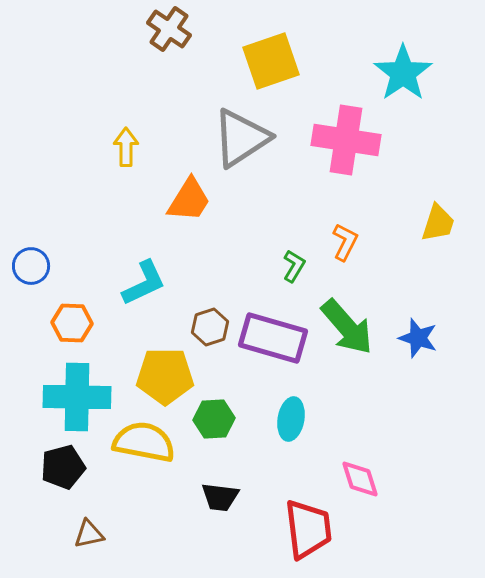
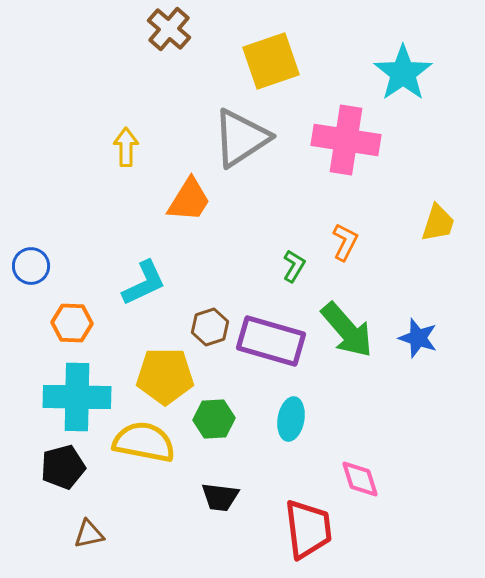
brown cross: rotated 6 degrees clockwise
green arrow: moved 3 px down
purple rectangle: moved 2 px left, 3 px down
